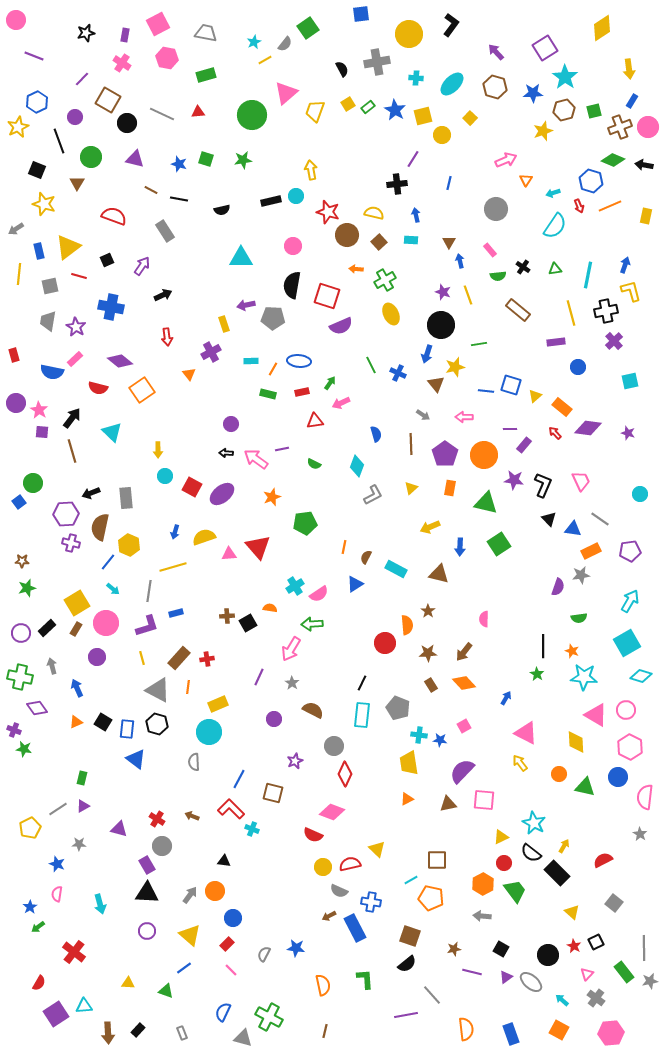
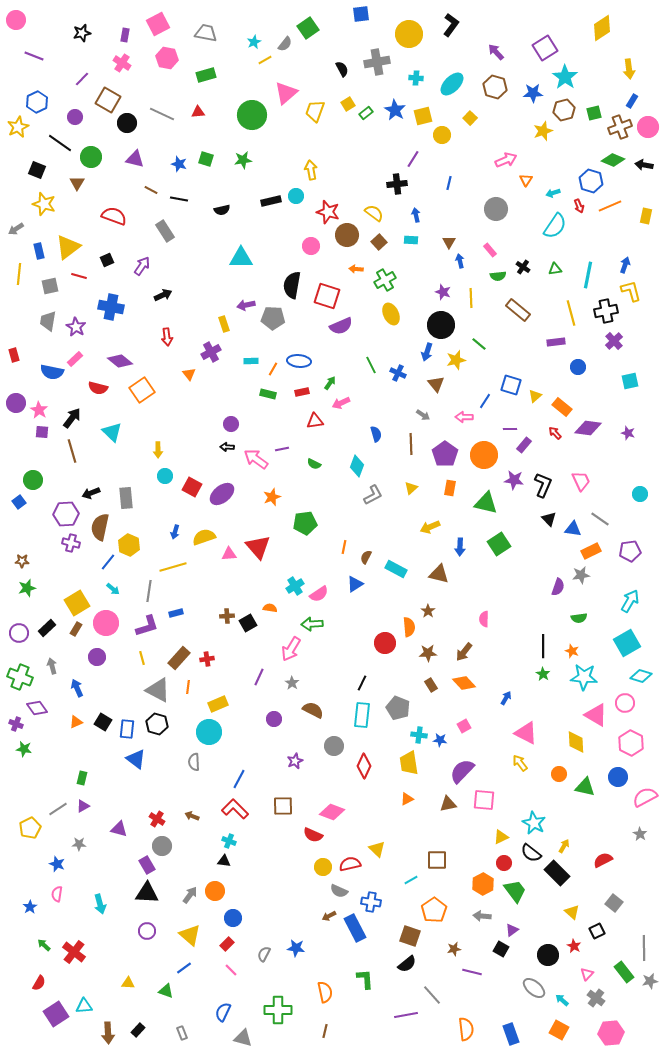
black star at (86, 33): moved 4 px left
green rectangle at (368, 107): moved 2 px left, 6 px down
green square at (594, 111): moved 2 px down
black line at (59, 141): moved 1 px right, 2 px down; rotated 35 degrees counterclockwise
yellow semicircle at (374, 213): rotated 24 degrees clockwise
pink circle at (293, 246): moved 18 px right
yellow line at (468, 295): moved 3 px right, 3 px down; rotated 18 degrees clockwise
green line at (479, 344): rotated 49 degrees clockwise
blue arrow at (427, 354): moved 2 px up
yellow star at (455, 367): moved 1 px right, 7 px up
blue line at (486, 391): moved 1 px left, 10 px down; rotated 63 degrees counterclockwise
black arrow at (226, 453): moved 1 px right, 6 px up
green circle at (33, 483): moved 3 px up
orange semicircle at (407, 625): moved 2 px right, 2 px down
purple circle at (21, 633): moved 2 px left
green star at (537, 674): moved 6 px right
green cross at (20, 677): rotated 10 degrees clockwise
pink circle at (626, 710): moved 1 px left, 7 px up
purple cross at (14, 730): moved 2 px right, 6 px up
pink hexagon at (630, 747): moved 1 px right, 4 px up
red diamond at (345, 774): moved 19 px right, 8 px up
brown square at (273, 793): moved 10 px right, 13 px down; rotated 15 degrees counterclockwise
pink semicircle at (645, 797): rotated 55 degrees clockwise
red L-shape at (231, 809): moved 4 px right
cyan cross at (252, 829): moved 23 px left, 12 px down
orange pentagon at (431, 898): moved 3 px right, 12 px down; rotated 25 degrees clockwise
green arrow at (38, 927): moved 6 px right, 18 px down; rotated 80 degrees clockwise
black square at (596, 942): moved 1 px right, 11 px up
purple triangle at (506, 977): moved 6 px right, 47 px up
gray ellipse at (531, 982): moved 3 px right, 6 px down
orange semicircle at (323, 985): moved 2 px right, 7 px down
green cross at (269, 1017): moved 9 px right, 7 px up; rotated 28 degrees counterclockwise
